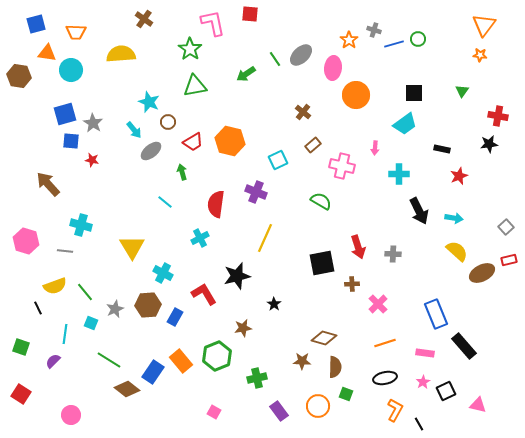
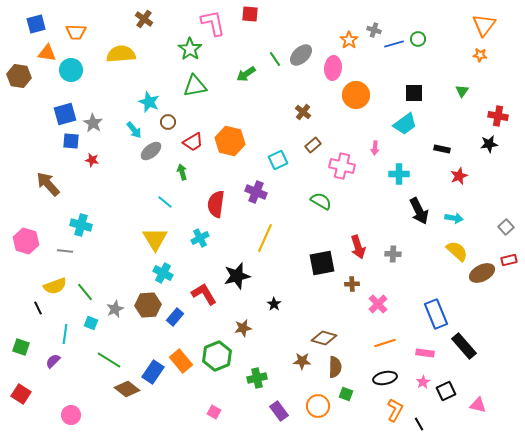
yellow triangle at (132, 247): moved 23 px right, 8 px up
blue rectangle at (175, 317): rotated 12 degrees clockwise
